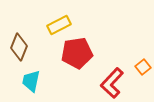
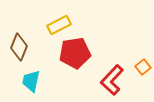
red pentagon: moved 2 px left
red L-shape: moved 3 px up
